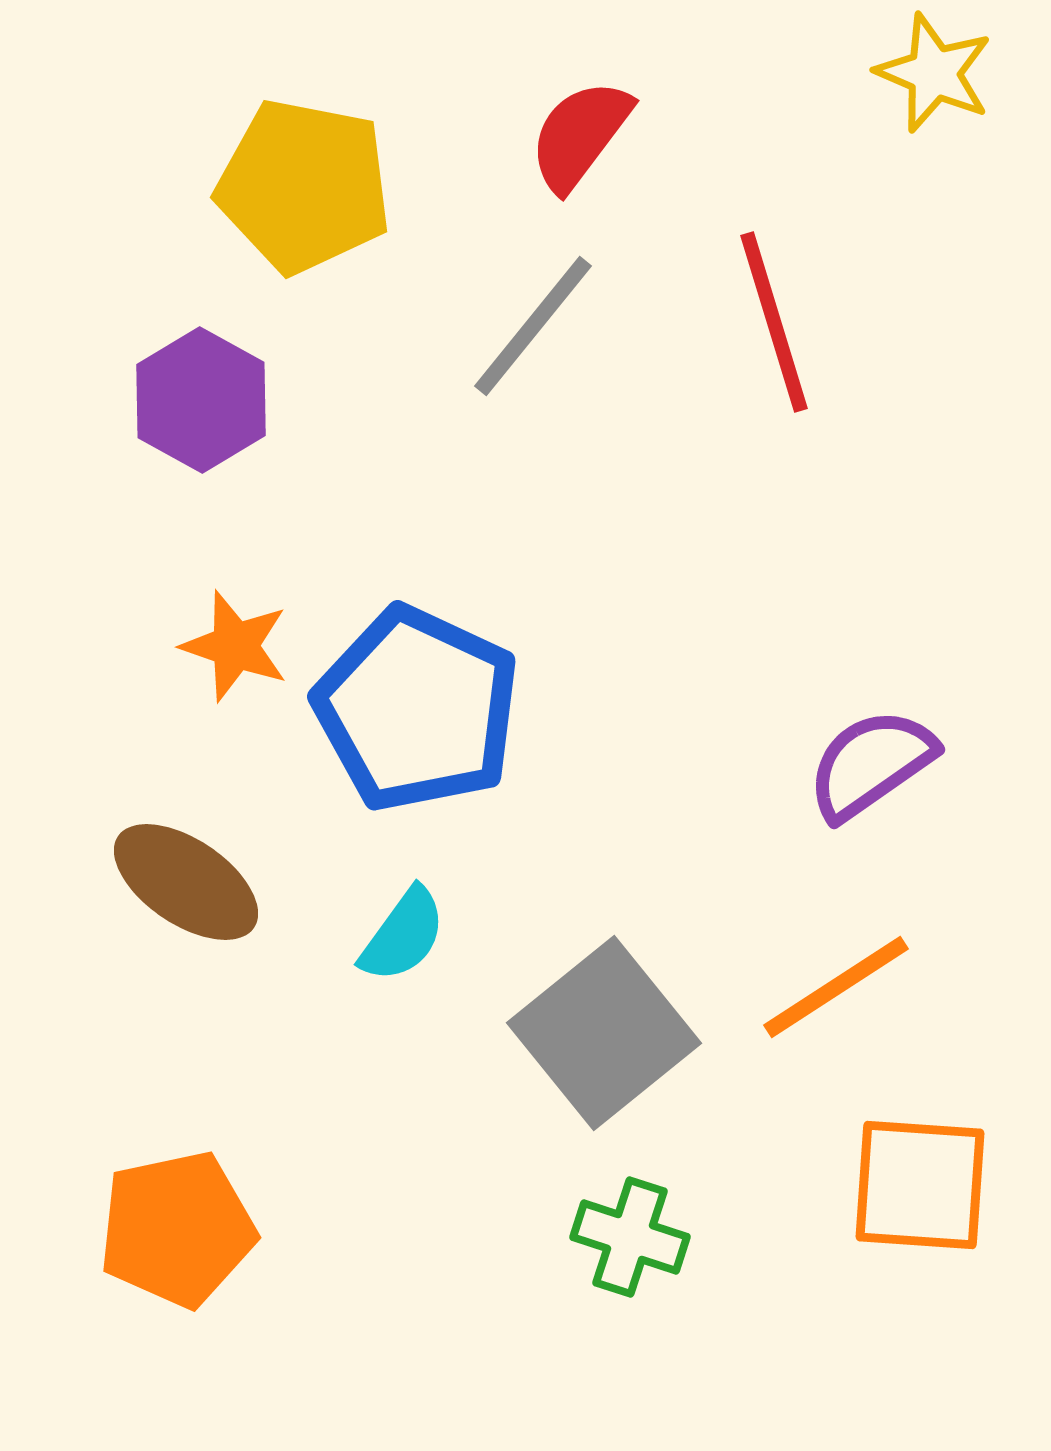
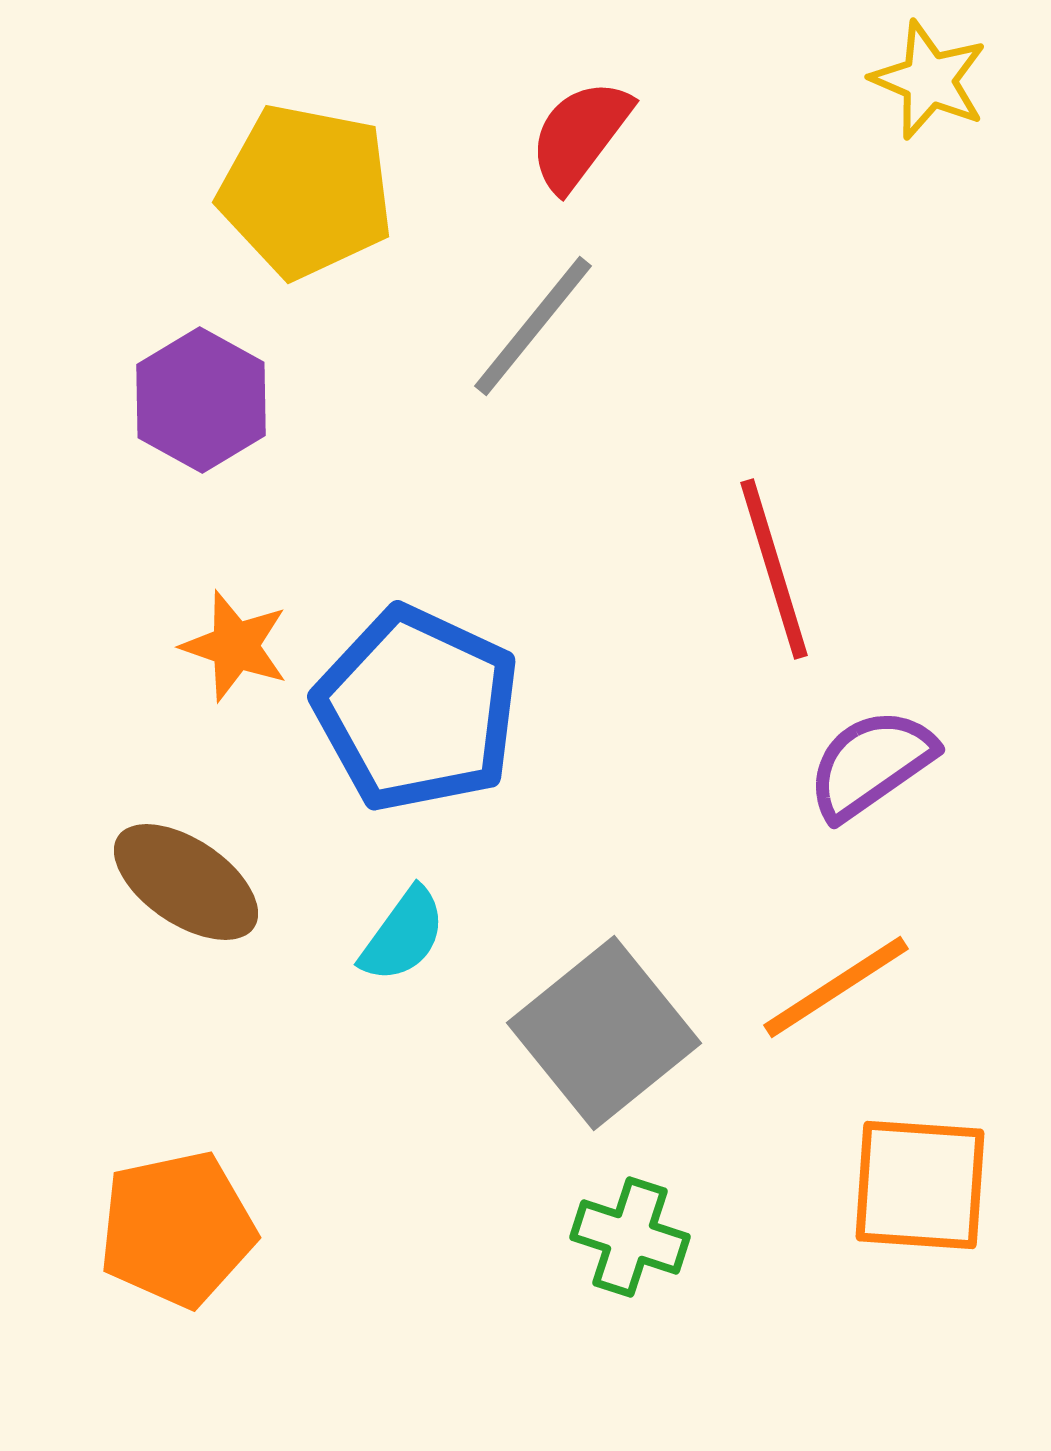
yellow star: moved 5 px left, 7 px down
yellow pentagon: moved 2 px right, 5 px down
red line: moved 247 px down
